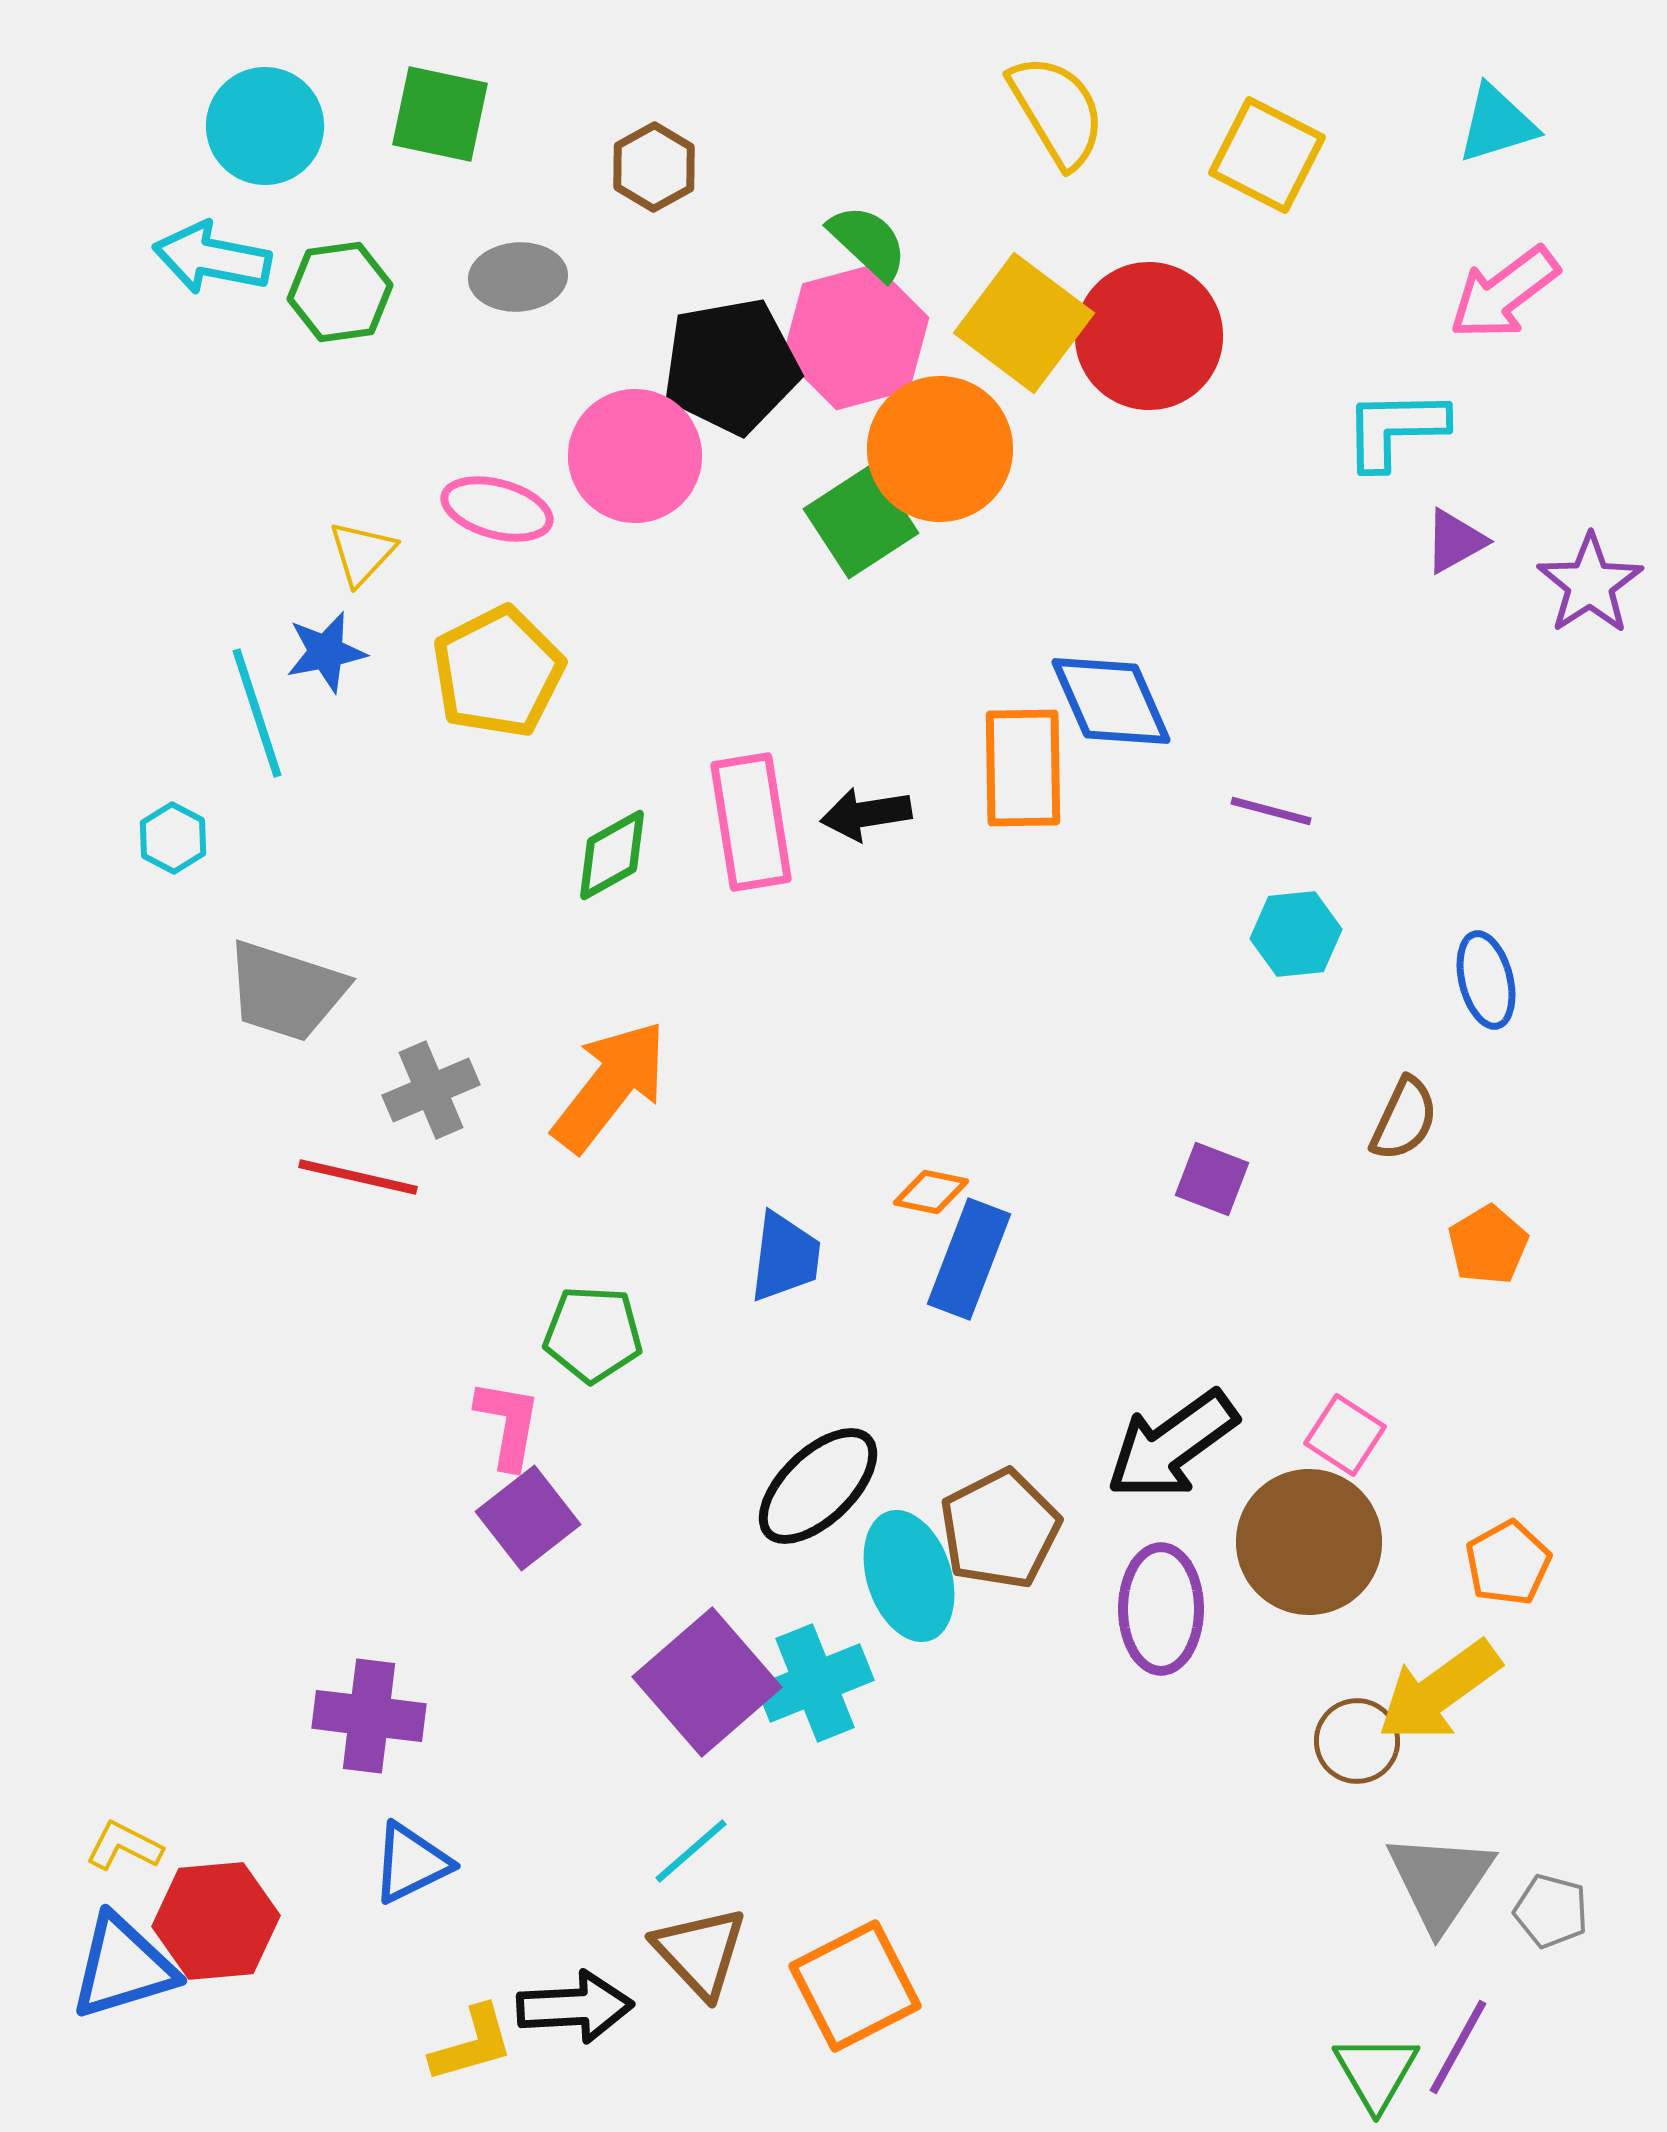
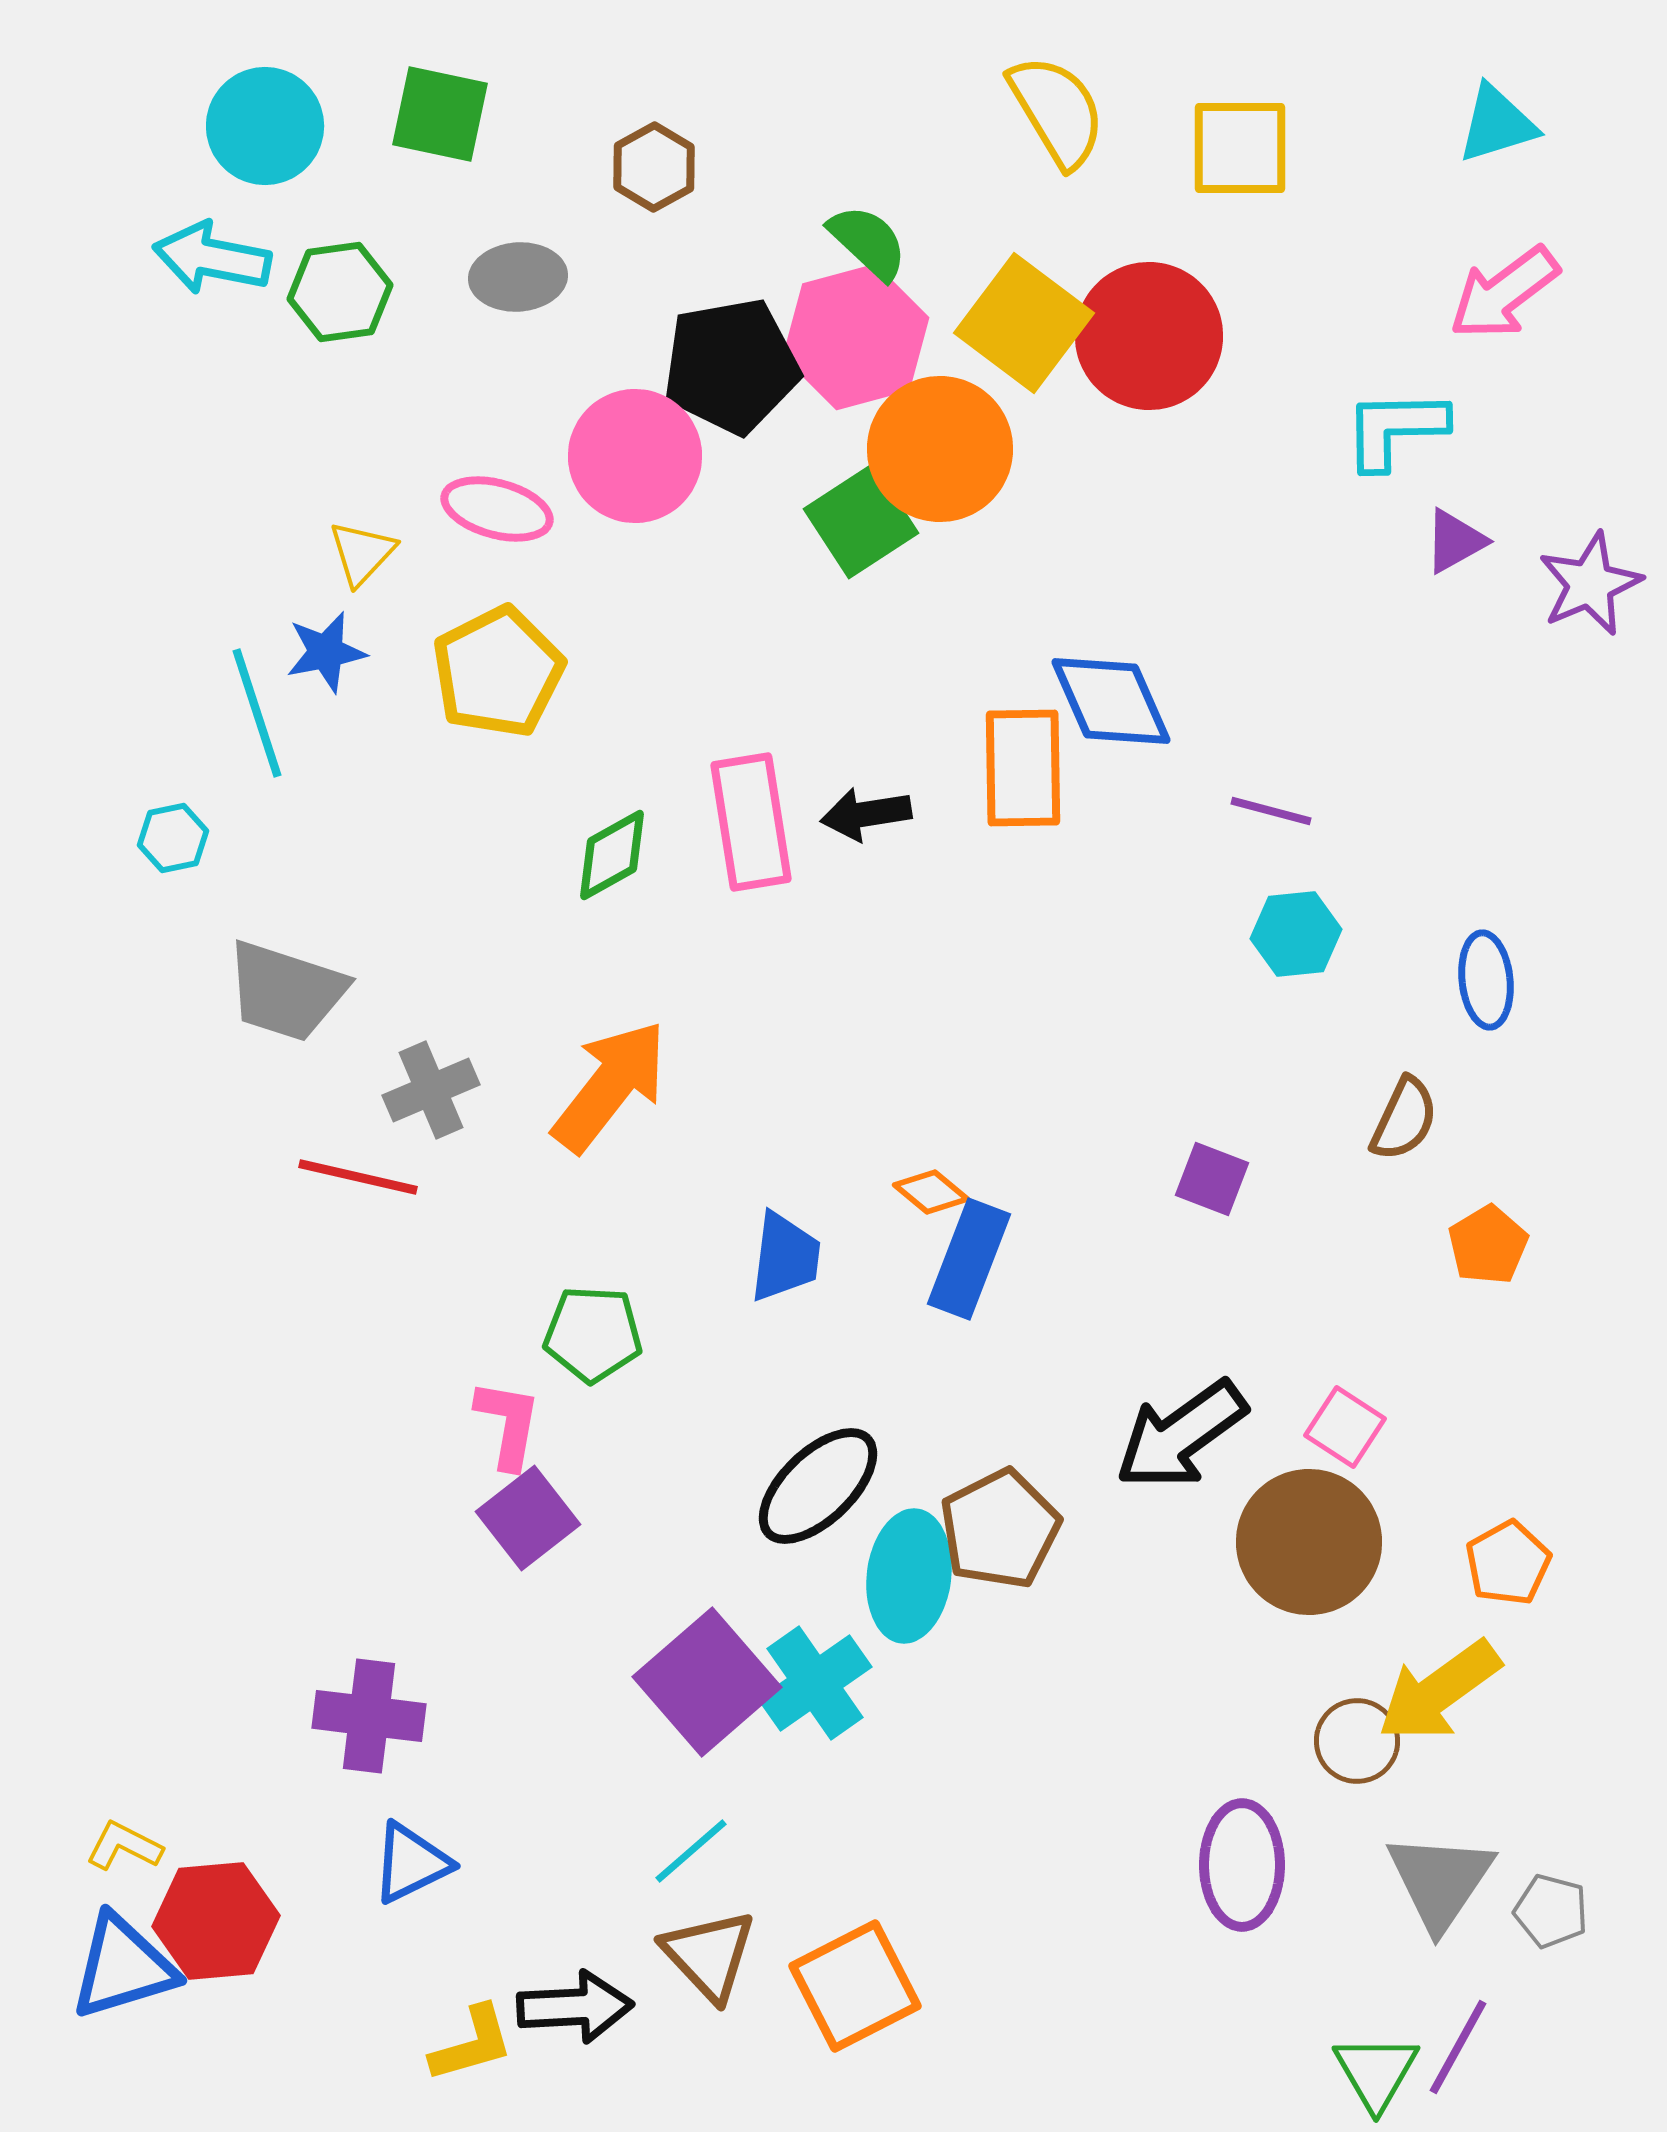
yellow square at (1267, 155): moved 27 px left, 7 px up; rotated 27 degrees counterclockwise
purple star at (1590, 584): rotated 10 degrees clockwise
cyan hexagon at (173, 838): rotated 20 degrees clockwise
blue ellipse at (1486, 980): rotated 8 degrees clockwise
orange diamond at (931, 1192): rotated 28 degrees clockwise
pink square at (1345, 1435): moved 8 px up
black arrow at (1172, 1445): moved 9 px right, 10 px up
cyan ellipse at (909, 1576): rotated 25 degrees clockwise
purple ellipse at (1161, 1609): moved 81 px right, 256 px down
cyan cross at (815, 1683): rotated 13 degrees counterclockwise
brown triangle at (700, 1952): moved 9 px right, 3 px down
